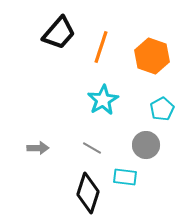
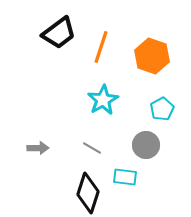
black trapezoid: rotated 12 degrees clockwise
